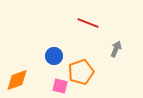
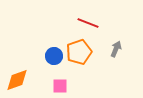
orange pentagon: moved 2 px left, 20 px up
pink square: rotated 14 degrees counterclockwise
